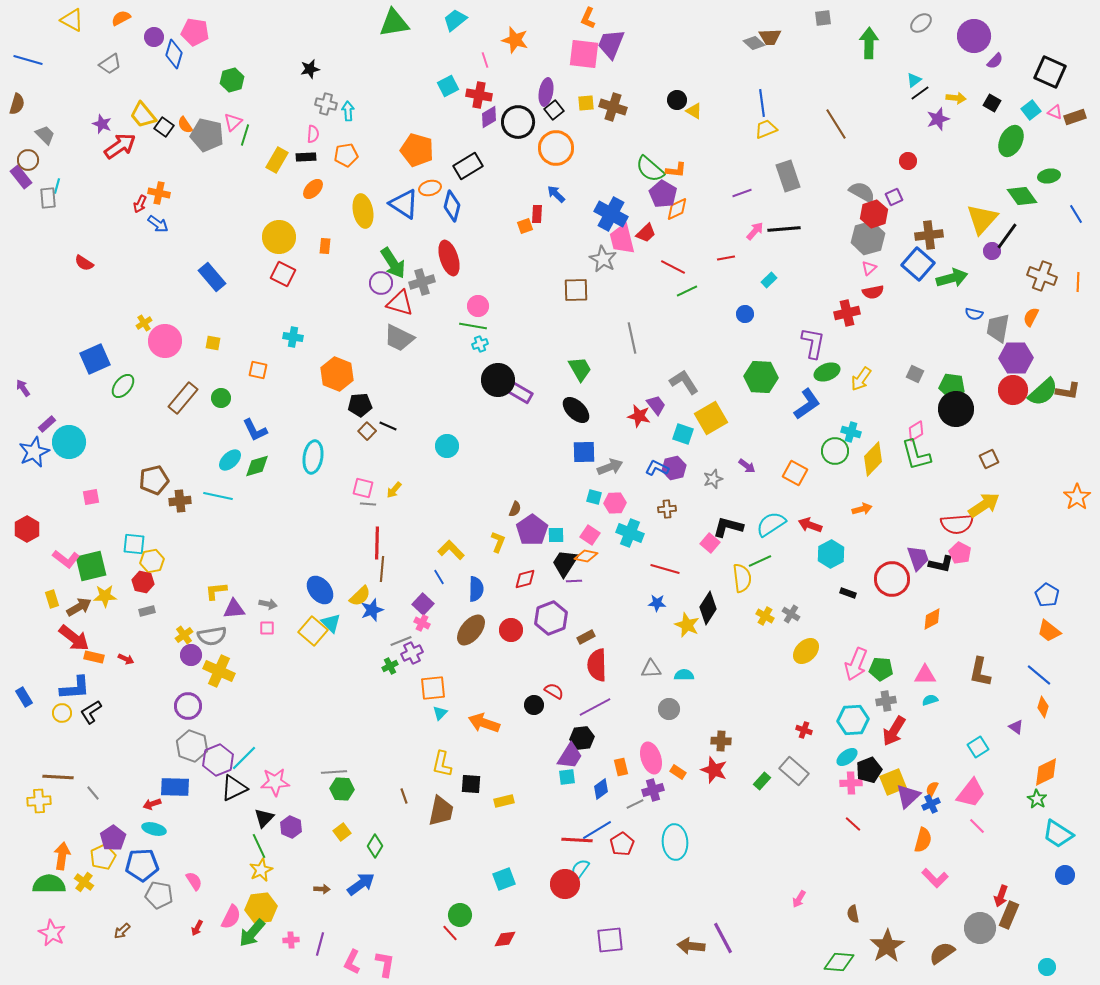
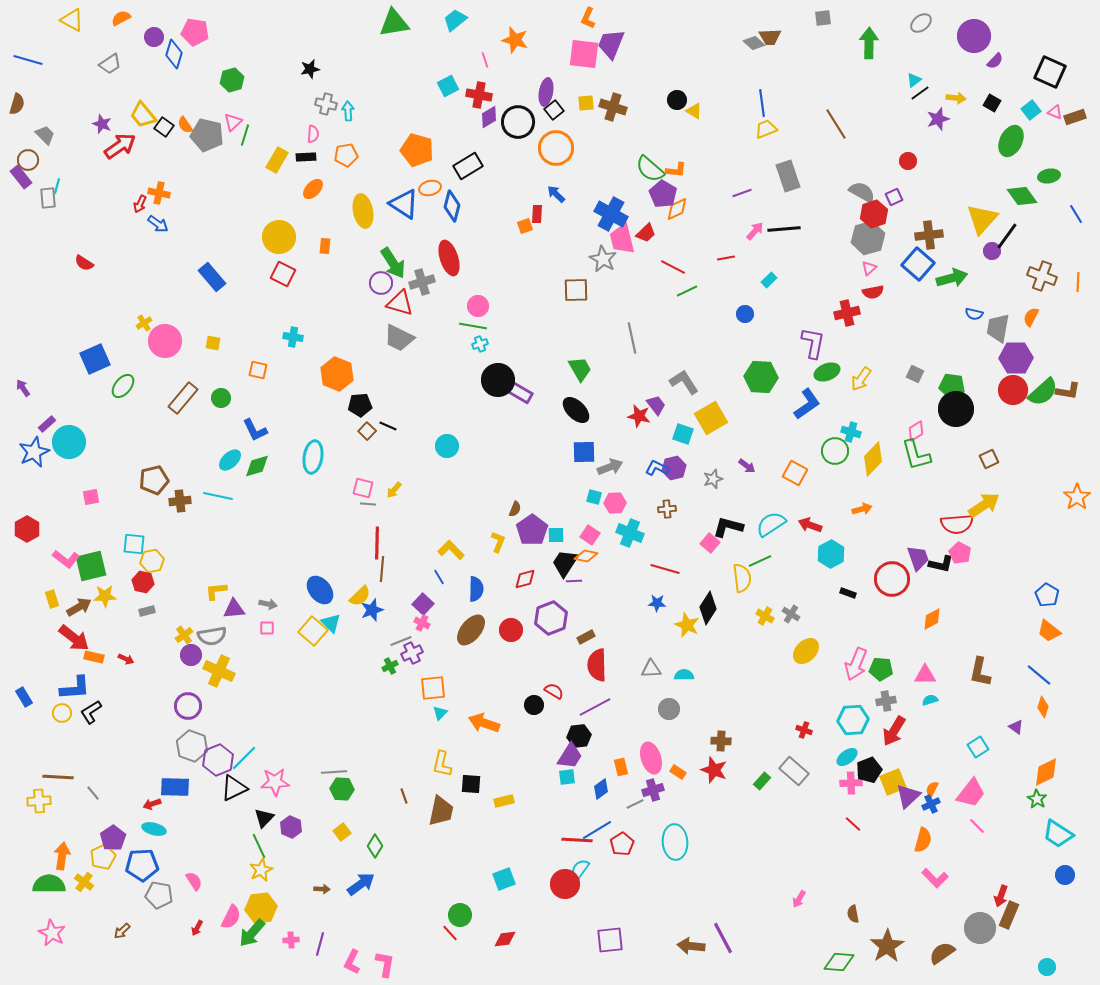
black hexagon at (582, 738): moved 3 px left, 2 px up
